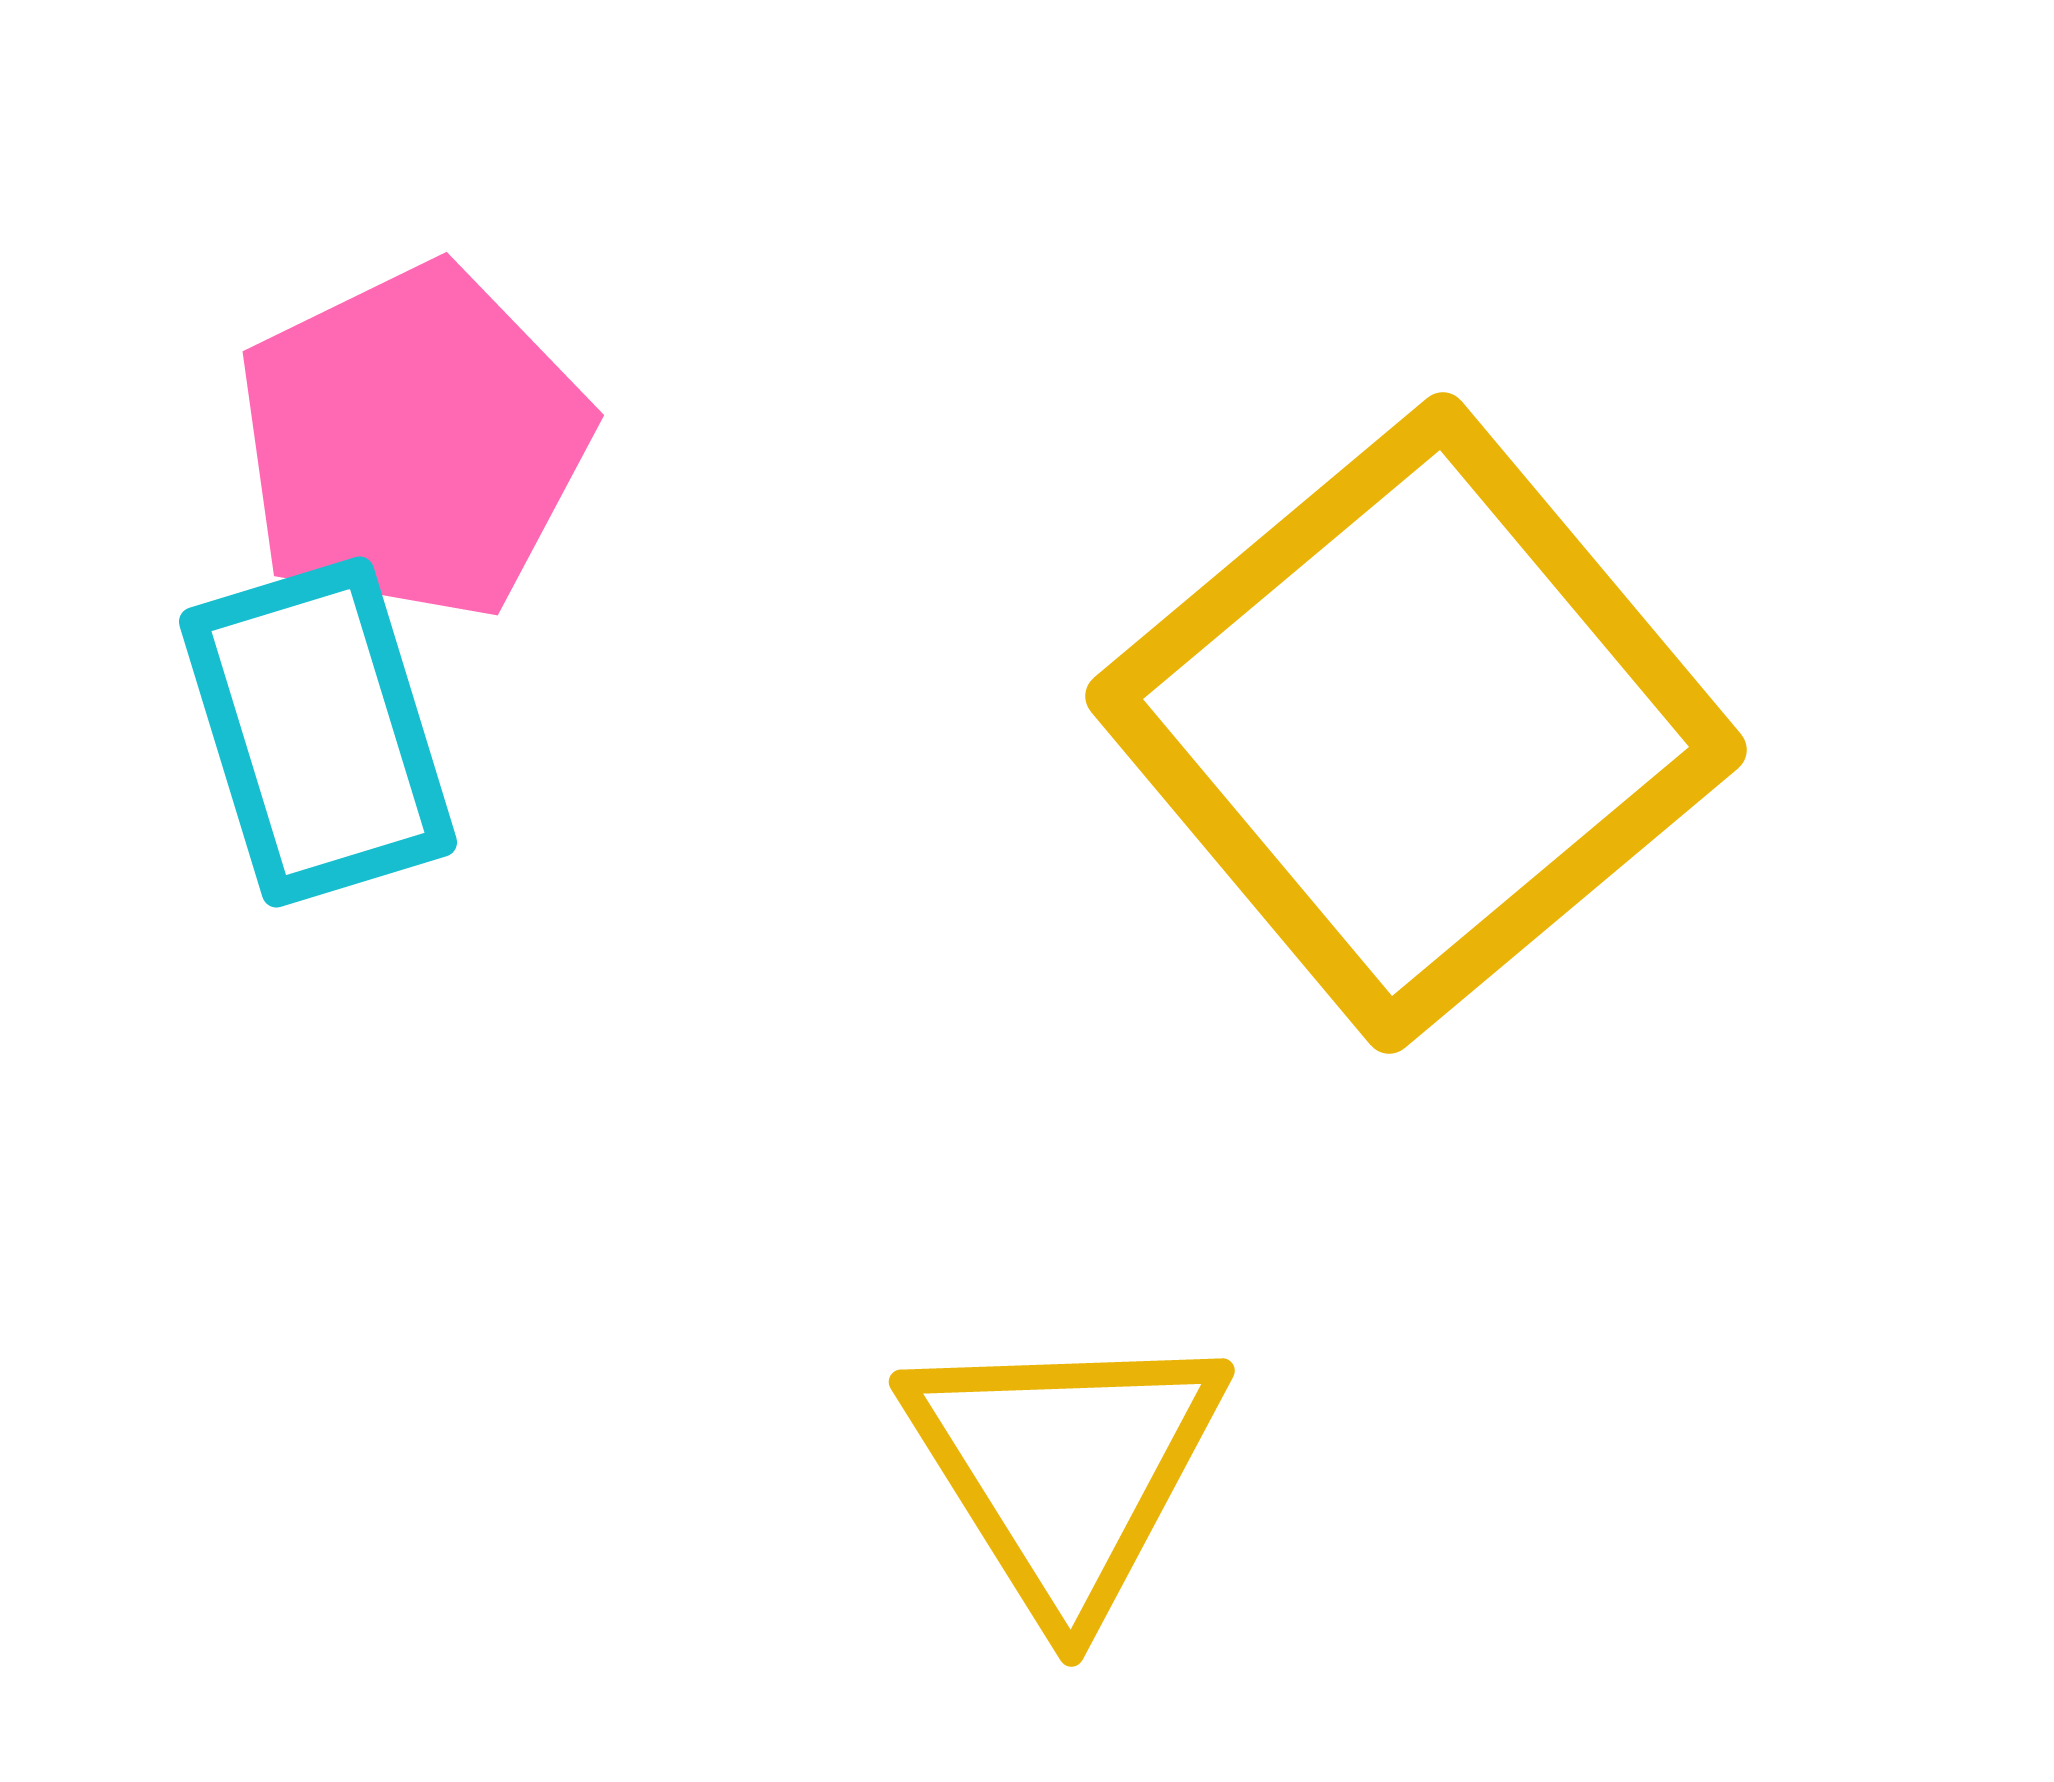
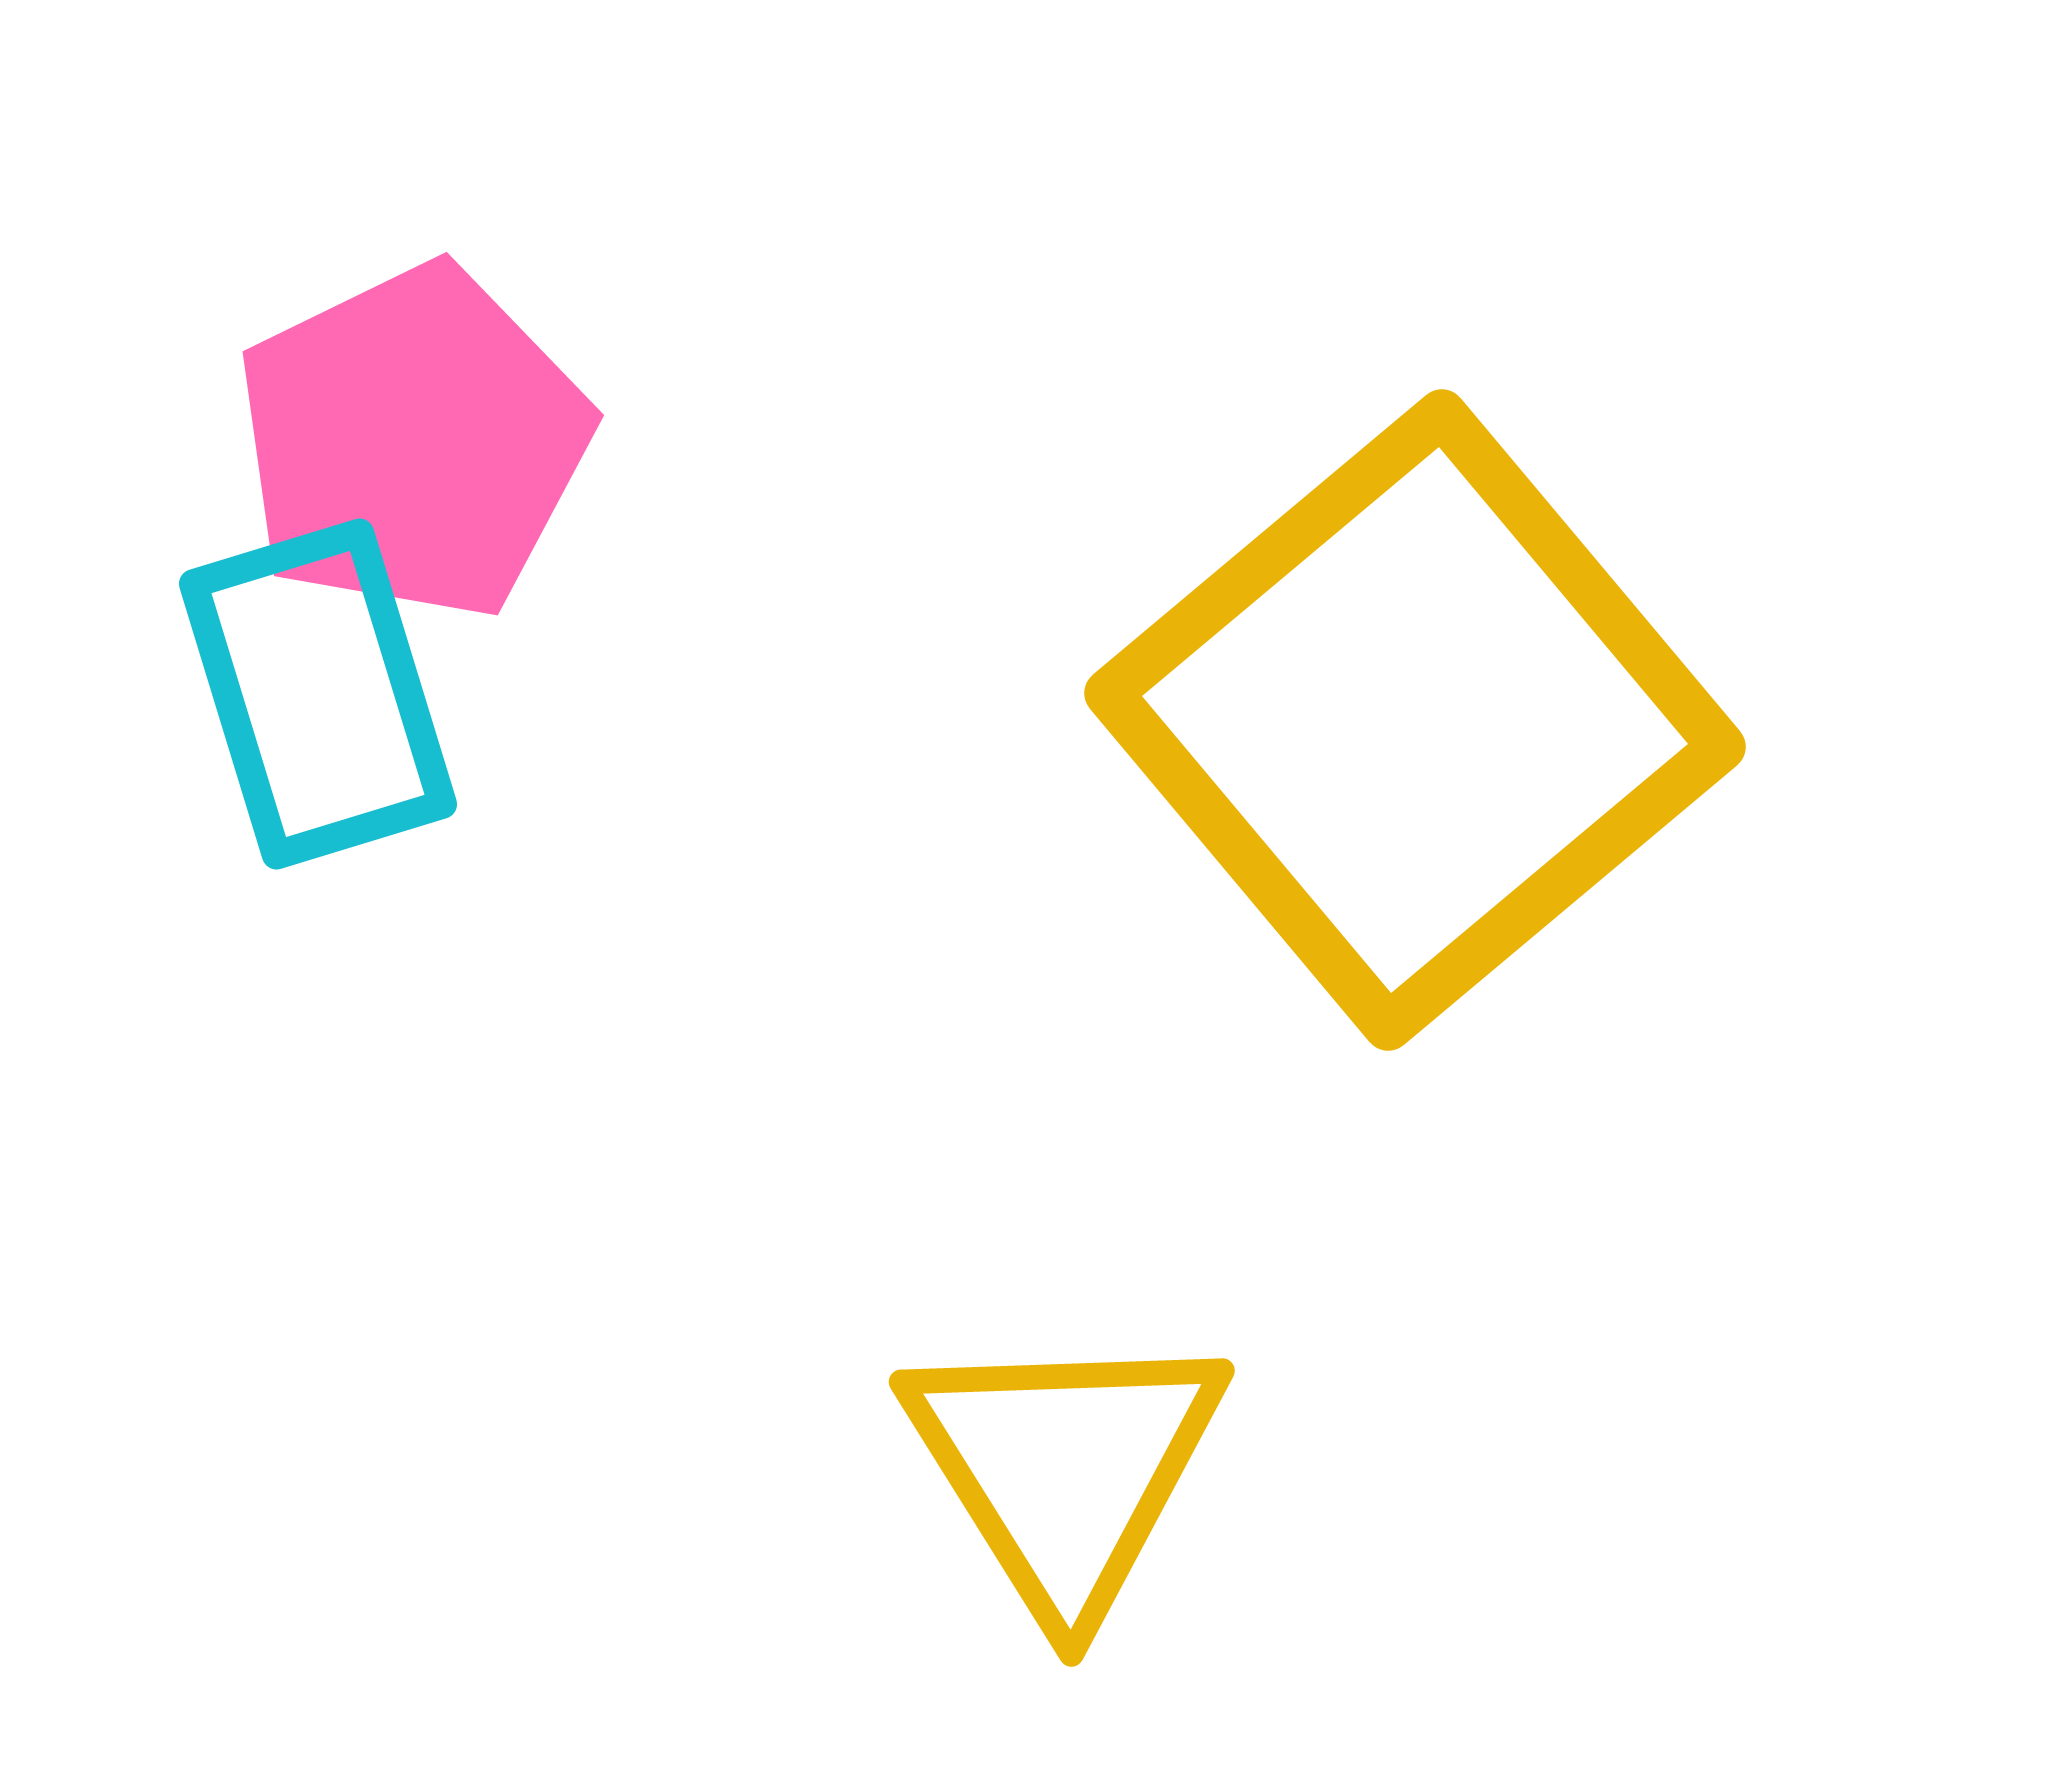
yellow square: moved 1 px left, 3 px up
cyan rectangle: moved 38 px up
